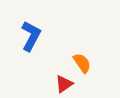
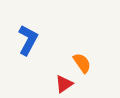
blue L-shape: moved 3 px left, 4 px down
